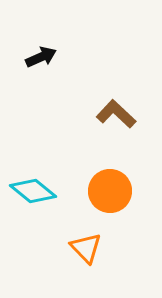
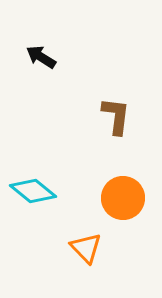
black arrow: rotated 124 degrees counterclockwise
brown L-shape: moved 2 px down; rotated 54 degrees clockwise
orange circle: moved 13 px right, 7 px down
